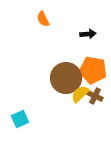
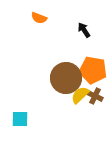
orange semicircle: moved 4 px left, 1 px up; rotated 42 degrees counterclockwise
black arrow: moved 4 px left, 4 px up; rotated 119 degrees counterclockwise
yellow semicircle: moved 1 px down
cyan square: rotated 24 degrees clockwise
